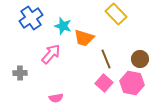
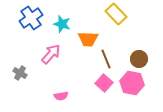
cyan star: moved 1 px left, 2 px up
orange trapezoid: moved 4 px right, 1 px down; rotated 15 degrees counterclockwise
brown circle: moved 1 px left
gray cross: rotated 32 degrees clockwise
pink semicircle: moved 5 px right, 2 px up
